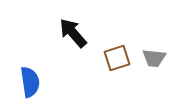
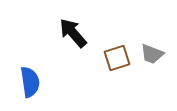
gray trapezoid: moved 2 px left, 4 px up; rotated 15 degrees clockwise
